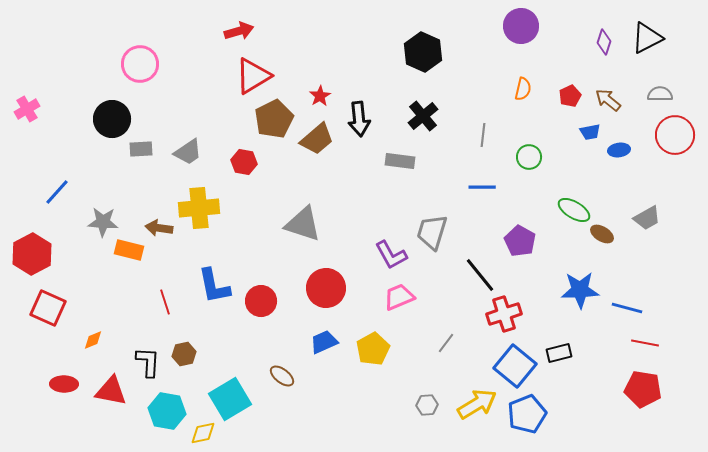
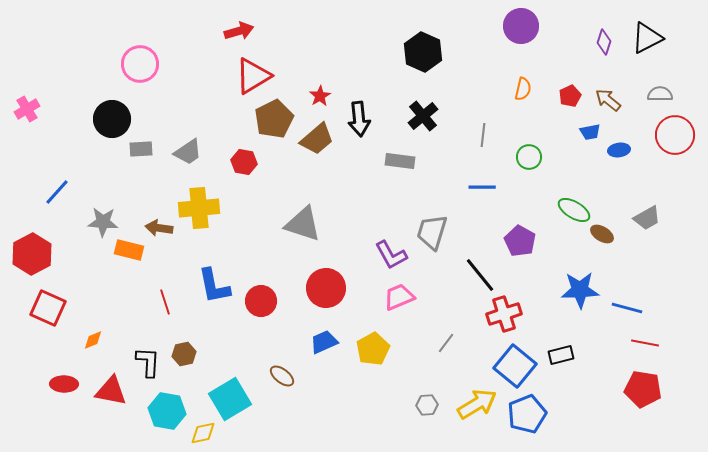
black rectangle at (559, 353): moved 2 px right, 2 px down
